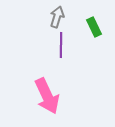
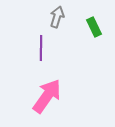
purple line: moved 20 px left, 3 px down
pink arrow: rotated 120 degrees counterclockwise
